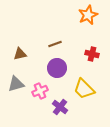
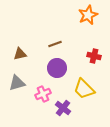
red cross: moved 2 px right, 2 px down
gray triangle: moved 1 px right, 1 px up
pink cross: moved 3 px right, 3 px down
purple cross: moved 3 px right, 1 px down
